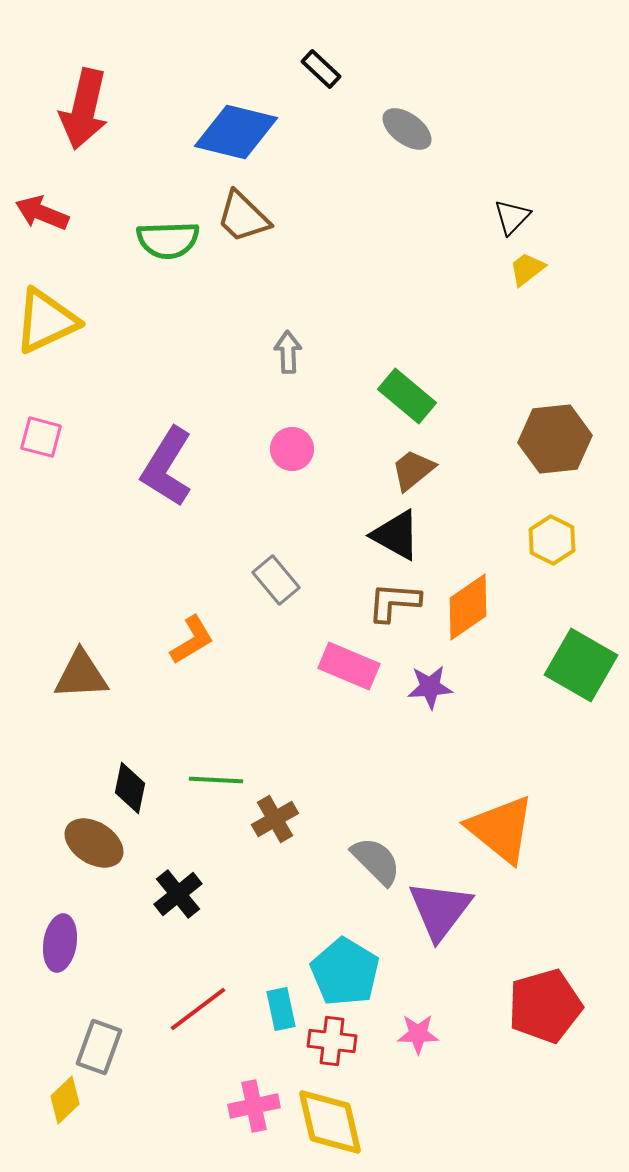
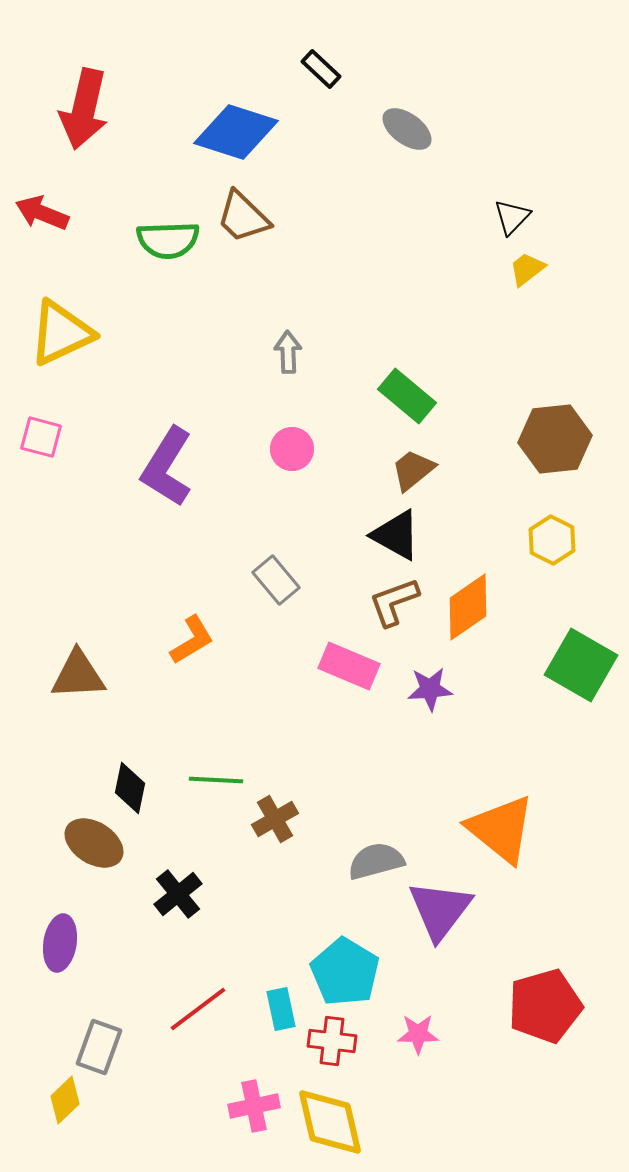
blue diamond at (236, 132): rotated 4 degrees clockwise
yellow triangle at (46, 321): moved 15 px right, 12 px down
brown L-shape at (394, 602): rotated 24 degrees counterclockwise
brown triangle at (81, 675): moved 3 px left
purple star at (430, 687): moved 2 px down
gray semicircle at (376, 861): rotated 60 degrees counterclockwise
